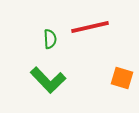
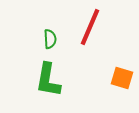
red line: rotated 54 degrees counterclockwise
green L-shape: rotated 54 degrees clockwise
